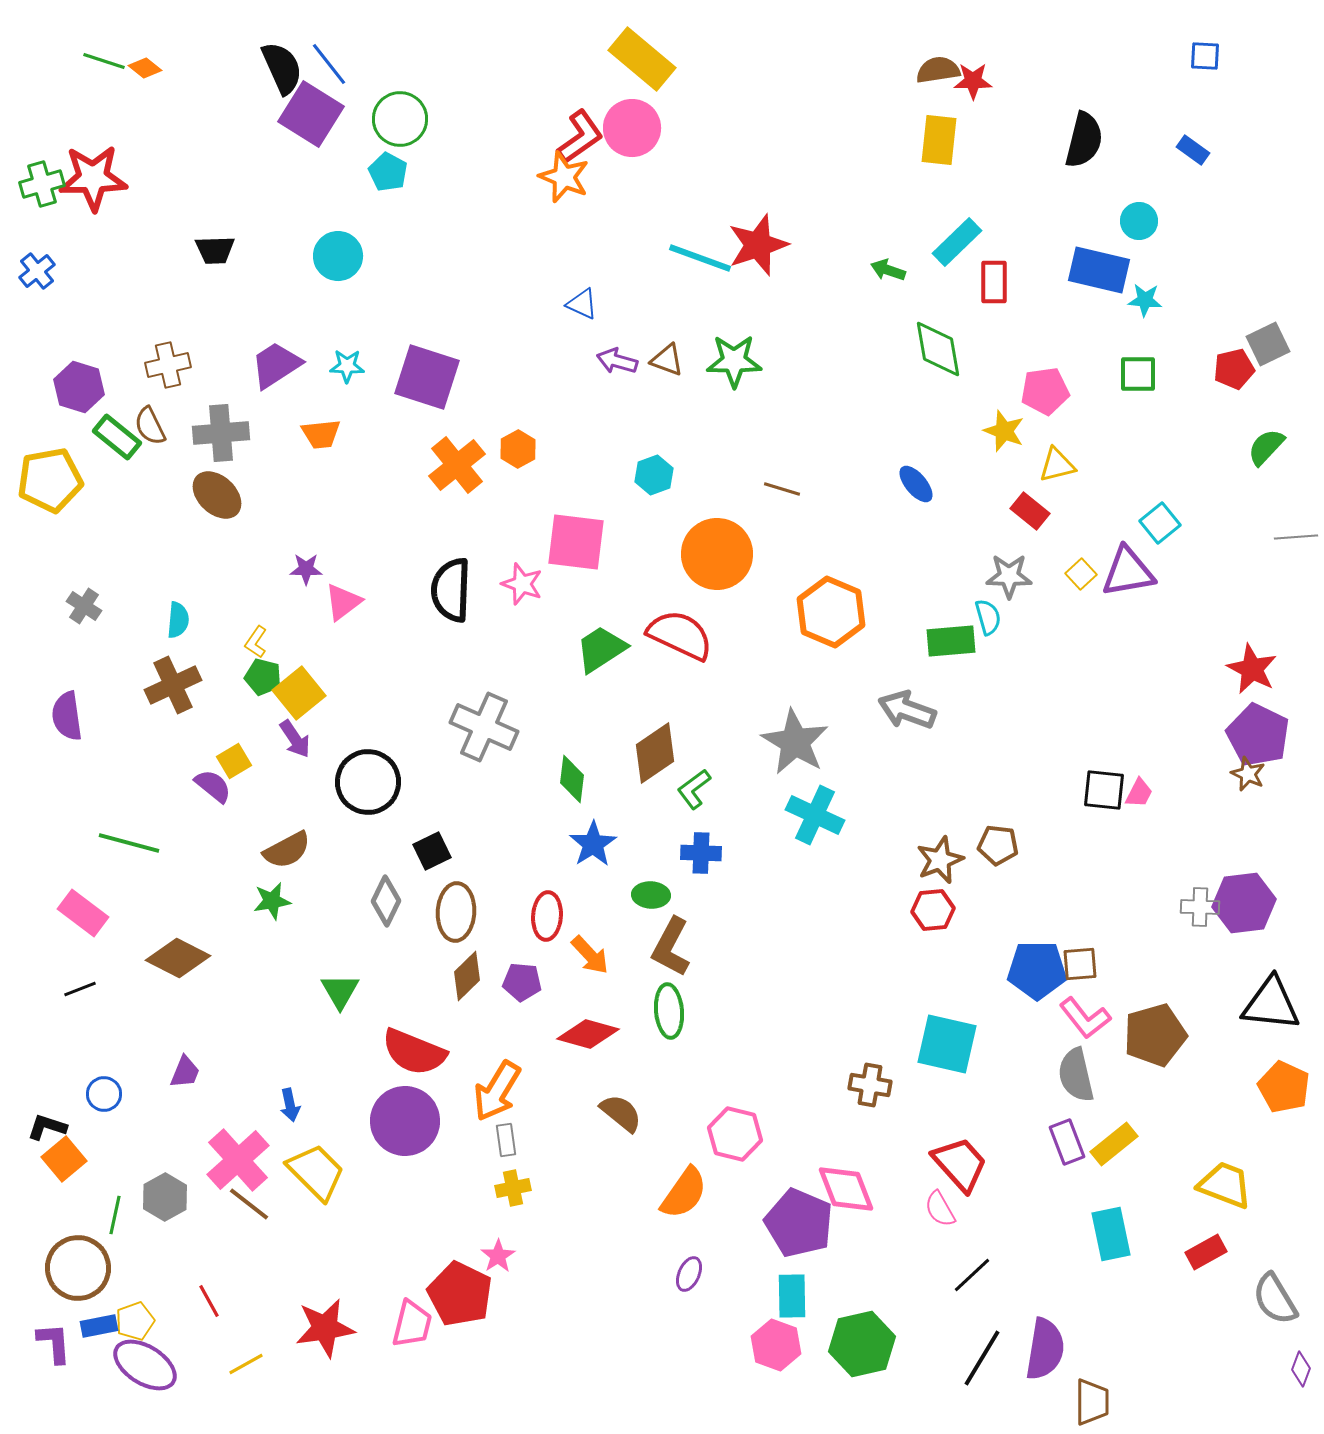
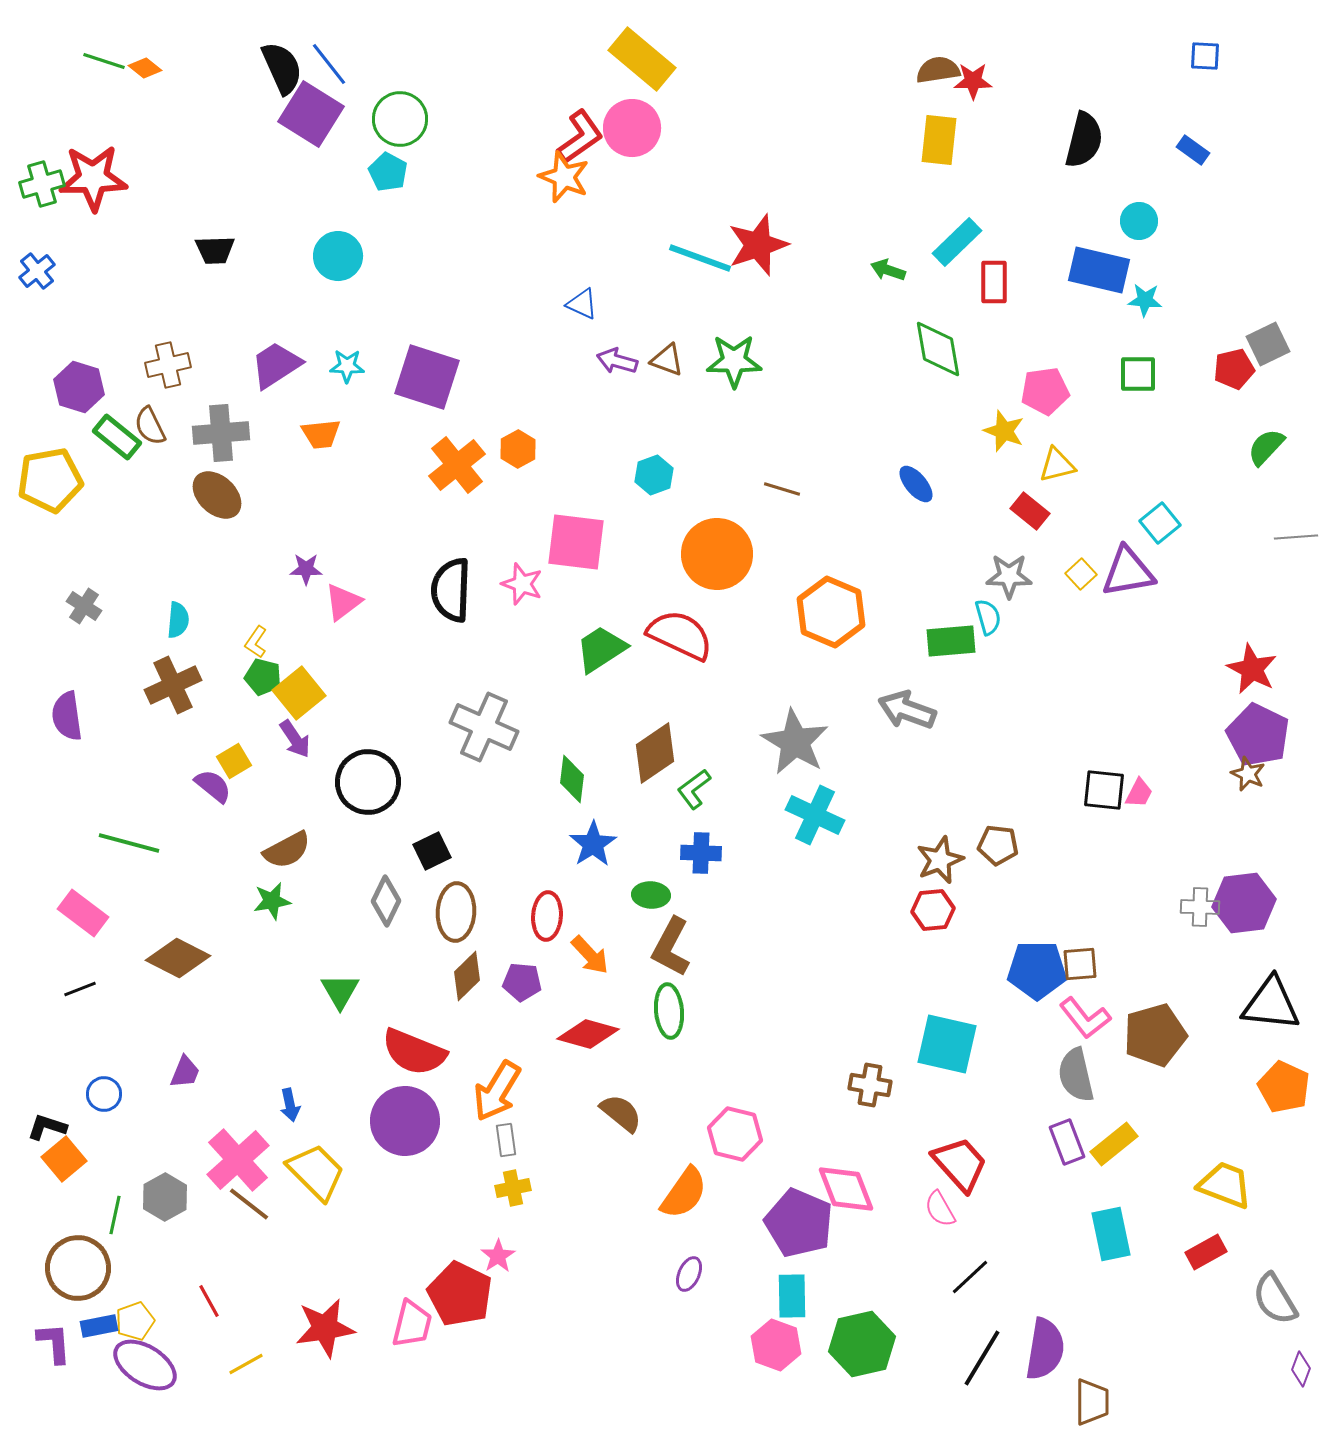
black line at (972, 1275): moved 2 px left, 2 px down
